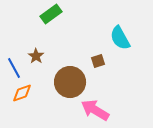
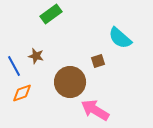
cyan semicircle: rotated 20 degrees counterclockwise
brown star: rotated 21 degrees counterclockwise
blue line: moved 2 px up
